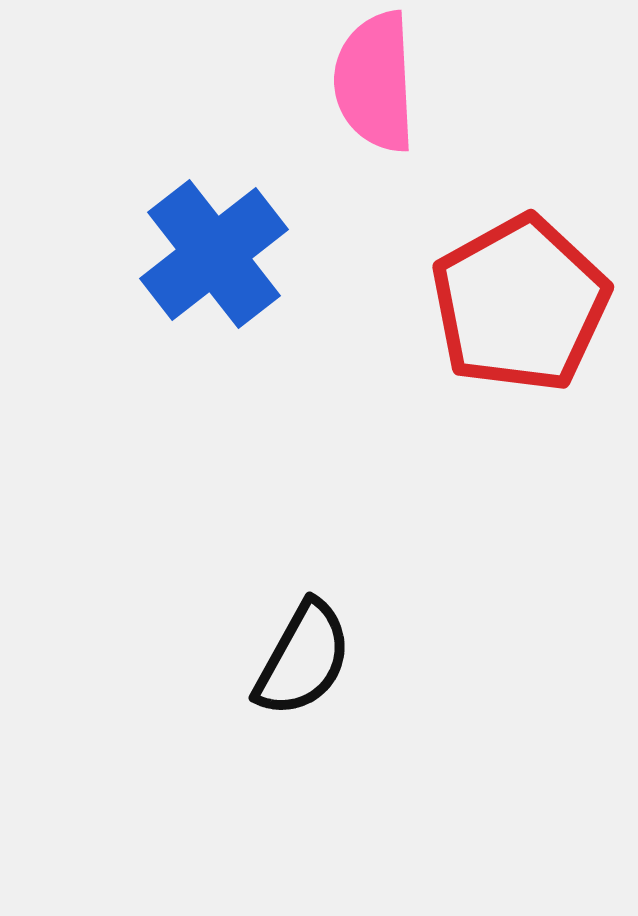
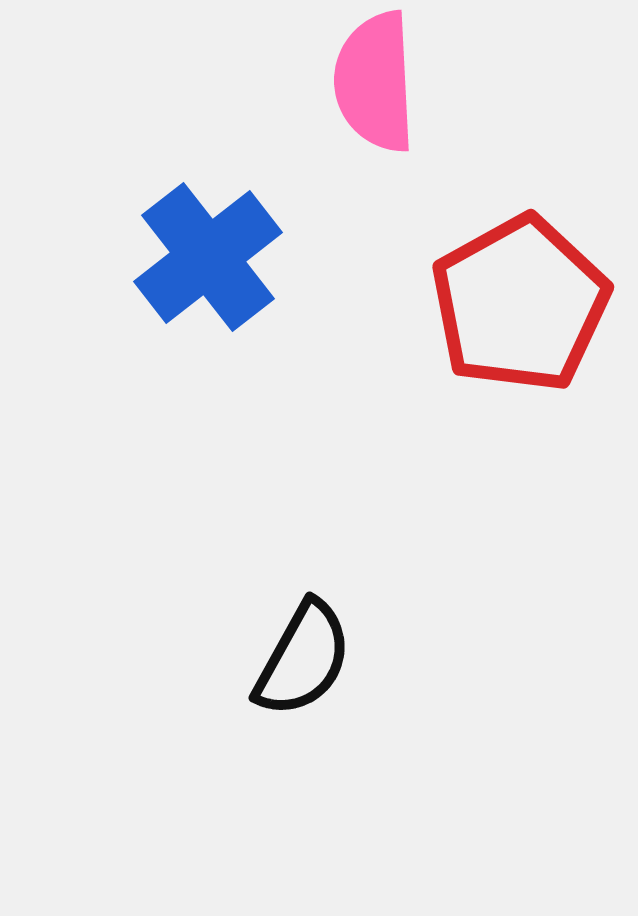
blue cross: moved 6 px left, 3 px down
